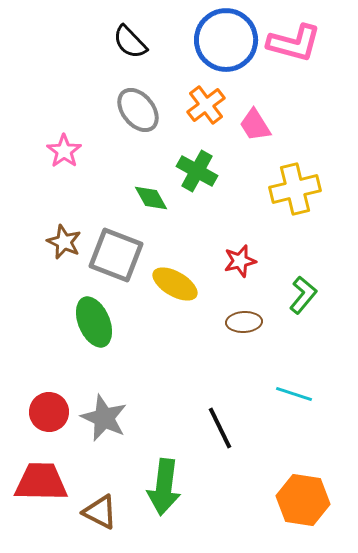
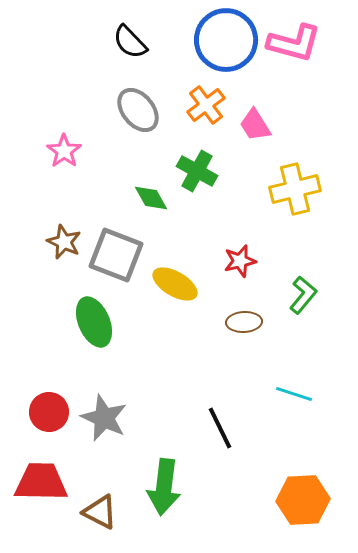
orange hexagon: rotated 12 degrees counterclockwise
